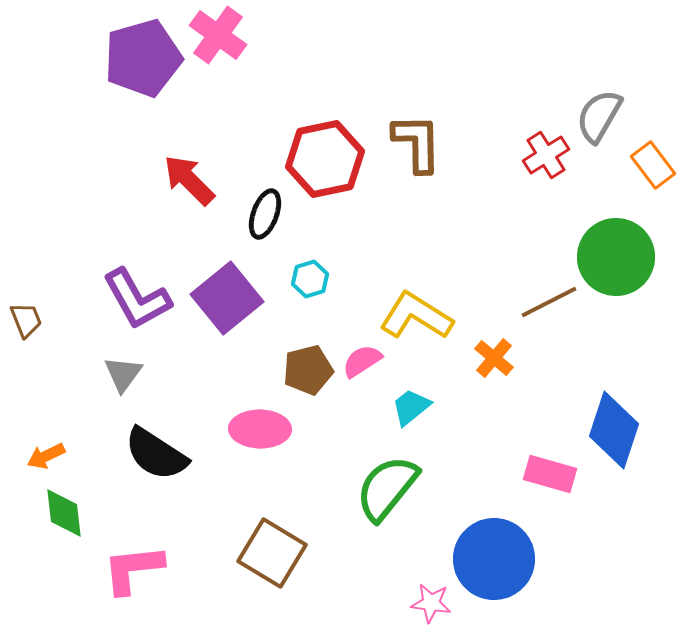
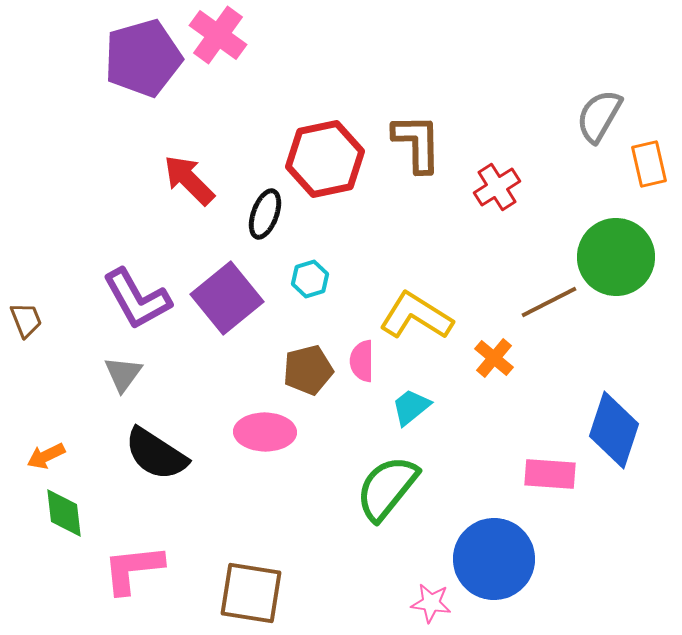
red cross: moved 49 px left, 32 px down
orange rectangle: moved 4 px left, 1 px up; rotated 24 degrees clockwise
pink semicircle: rotated 57 degrees counterclockwise
pink ellipse: moved 5 px right, 3 px down
pink rectangle: rotated 12 degrees counterclockwise
brown square: moved 21 px left, 40 px down; rotated 22 degrees counterclockwise
